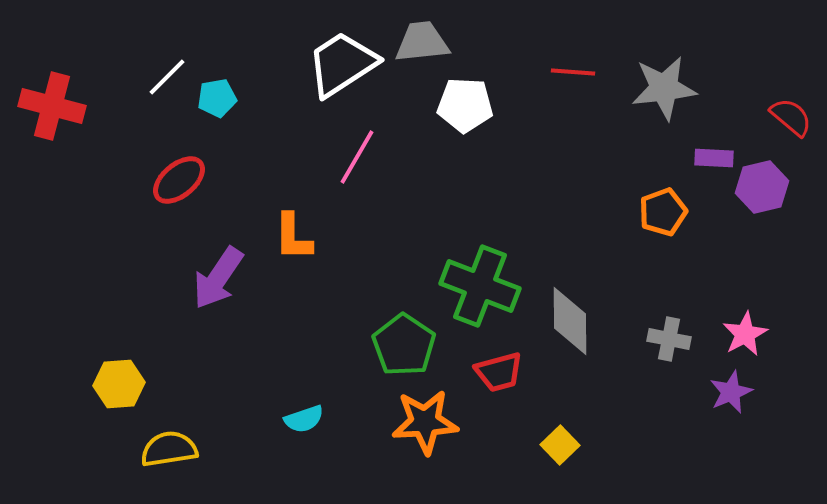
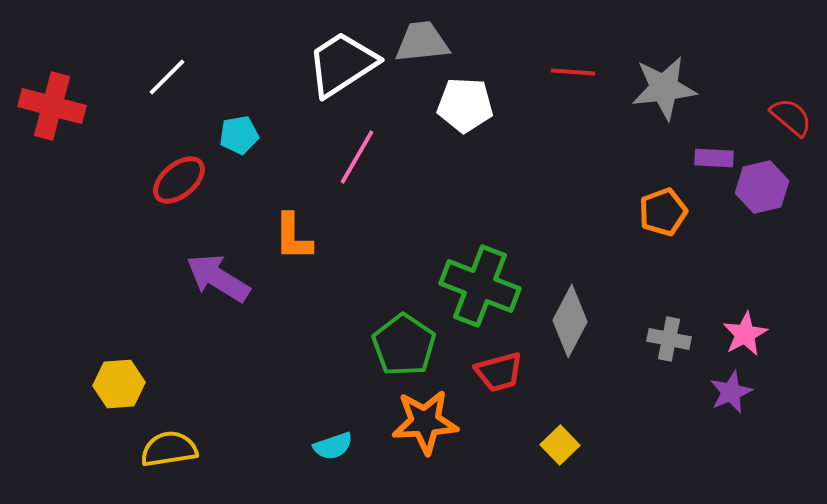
cyan pentagon: moved 22 px right, 37 px down
purple arrow: rotated 88 degrees clockwise
gray diamond: rotated 28 degrees clockwise
cyan semicircle: moved 29 px right, 27 px down
